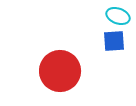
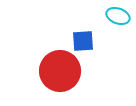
blue square: moved 31 px left
